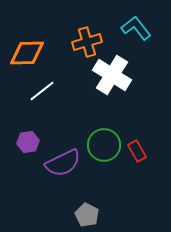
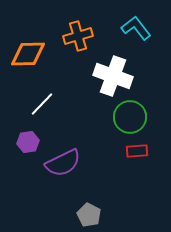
orange cross: moved 9 px left, 6 px up
orange diamond: moved 1 px right, 1 px down
white cross: moved 1 px right, 1 px down; rotated 12 degrees counterclockwise
white line: moved 13 px down; rotated 8 degrees counterclockwise
green circle: moved 26 px right, 28 px up
red rectangle: rotated 65 degrees counterclockwise
gray pentagon: moved 2 px right
